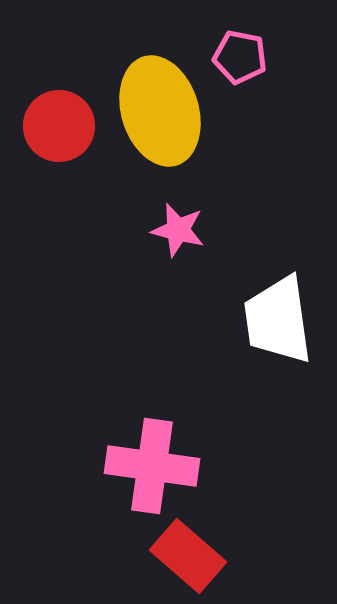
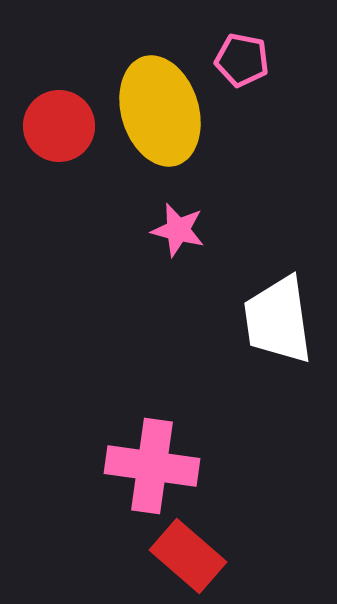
pink pentagon: moved 2 px right, 3 px down
